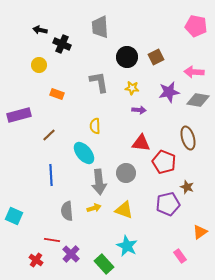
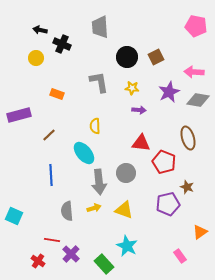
yellow circle: moved 3 px left, 7 px up
purple star: rotated 15 degrees counterclockwise
red cross: moved 2 px right, 1 px down
